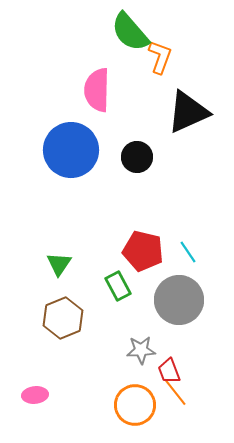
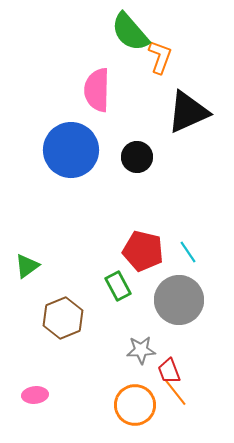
green triangle: moved 32 px left, 2 px down; rotated 20 degrees clockwise
